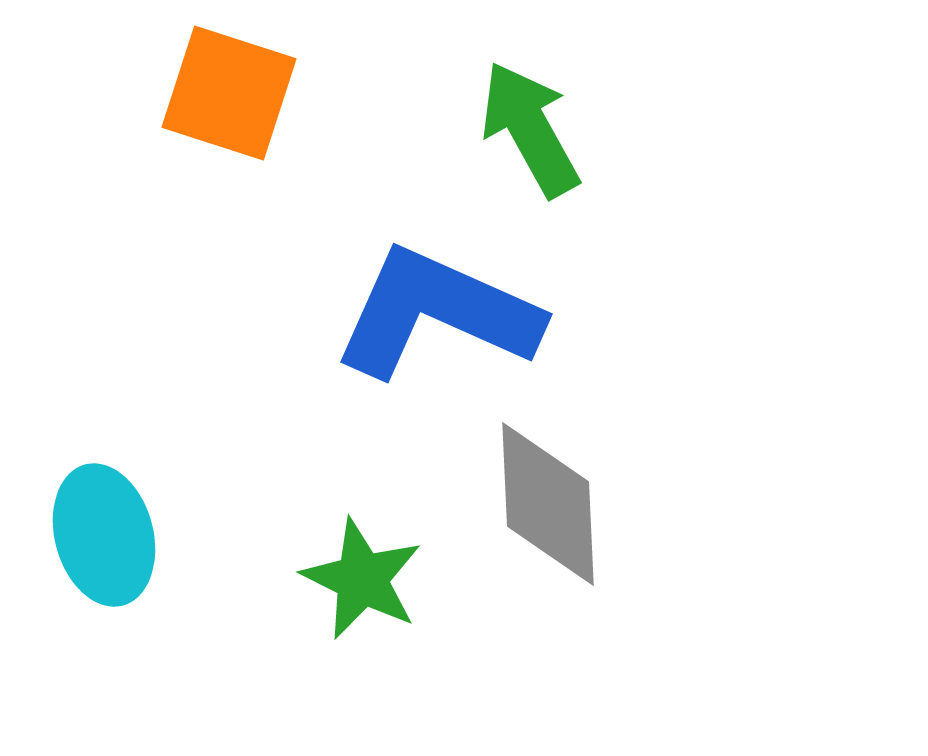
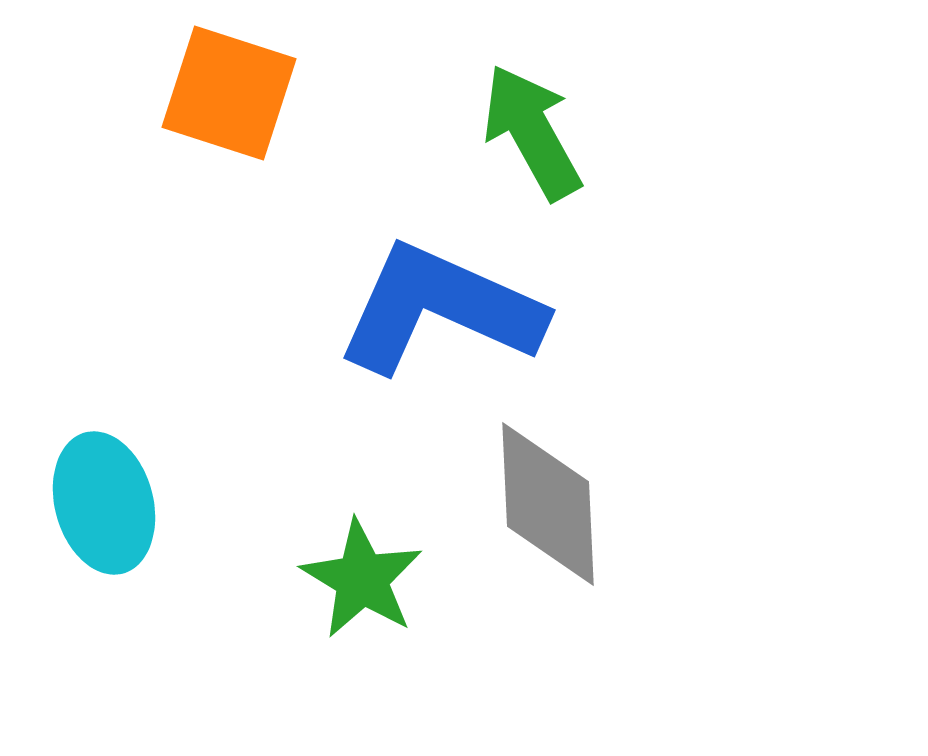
green arrow: moved 2 px right, 3 px down
blue L-shape: moved 3 px right, 4 px up
cyan ellipse: moved 32 px up
green star: rotated 5 degrees clockwise
